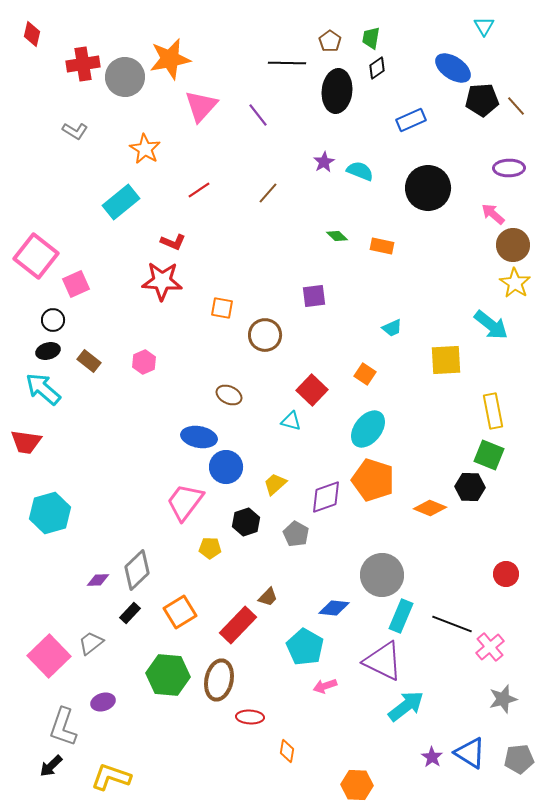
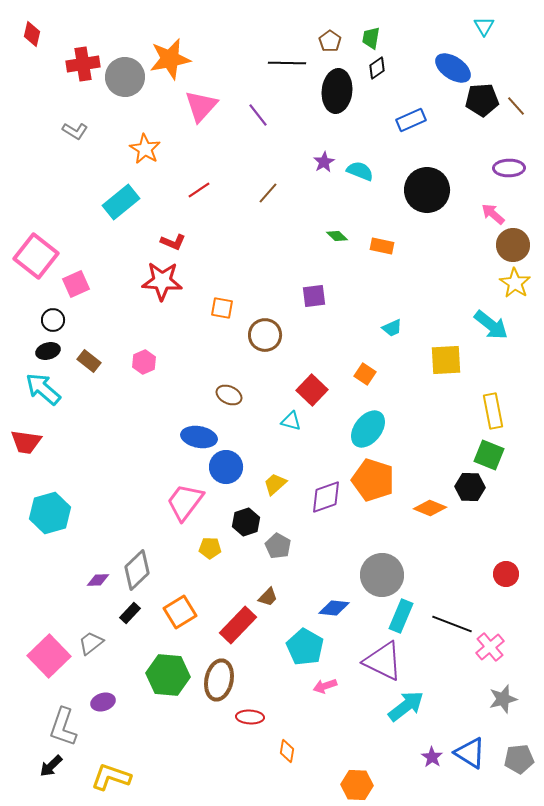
black circle at (428, 188): moved 1 px left, 2 px down
gray pentagon at (296, 534): moved 18 px left, 12 px down
